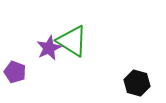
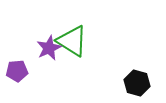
purple pentagon: moved 2 px right, 1 px up; rotated 25 degrees counterclockwise
